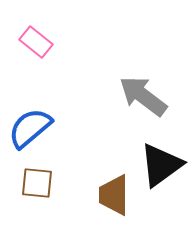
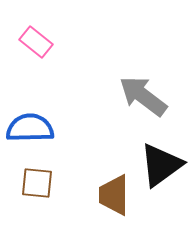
blue semicircle: rotated 39 degrees clockwise
